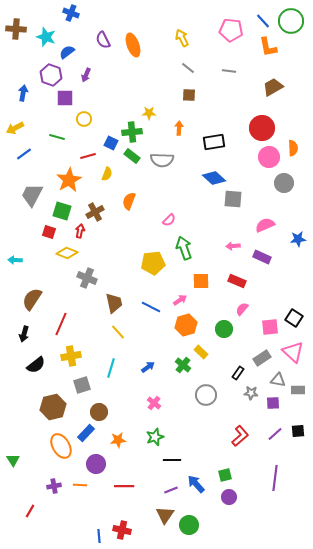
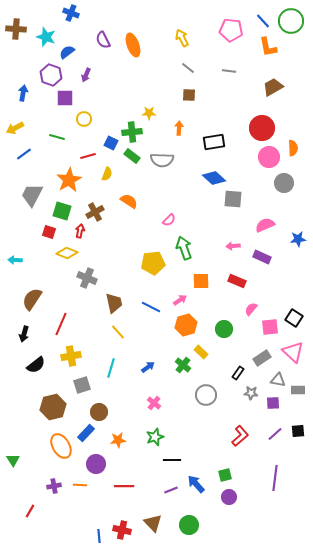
orange semicircle at (129, 201): rotated 102 degrees clockwise
pink semicircle at (242, 309): moved 9 px right
brown triangle at (165, 515): moved 12 px left, 8 px down; rotated 18 degrees counterclockwise
